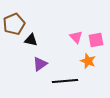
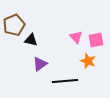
brown pentagon: moved 1 px down
